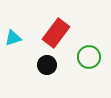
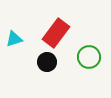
cyan triangle: moved 1 px right, 1 px down
black circle: moved 3 px up
